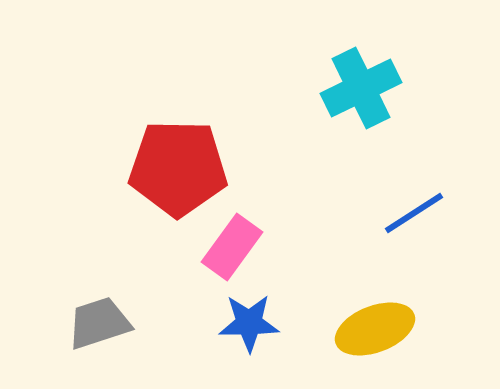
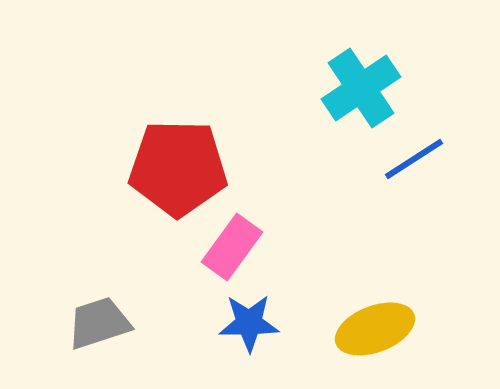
cyan cross: rotated 8 degrees counterclockwise
blue line: moved 54 px up
